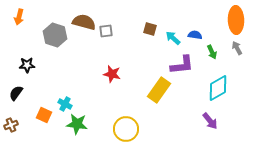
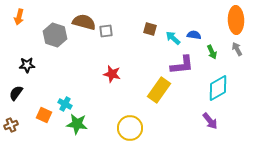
blue semicircle: moved 1 px left
gray arrow: moved 1 px down
yellow circle: moved 4 px right, 1 px up
